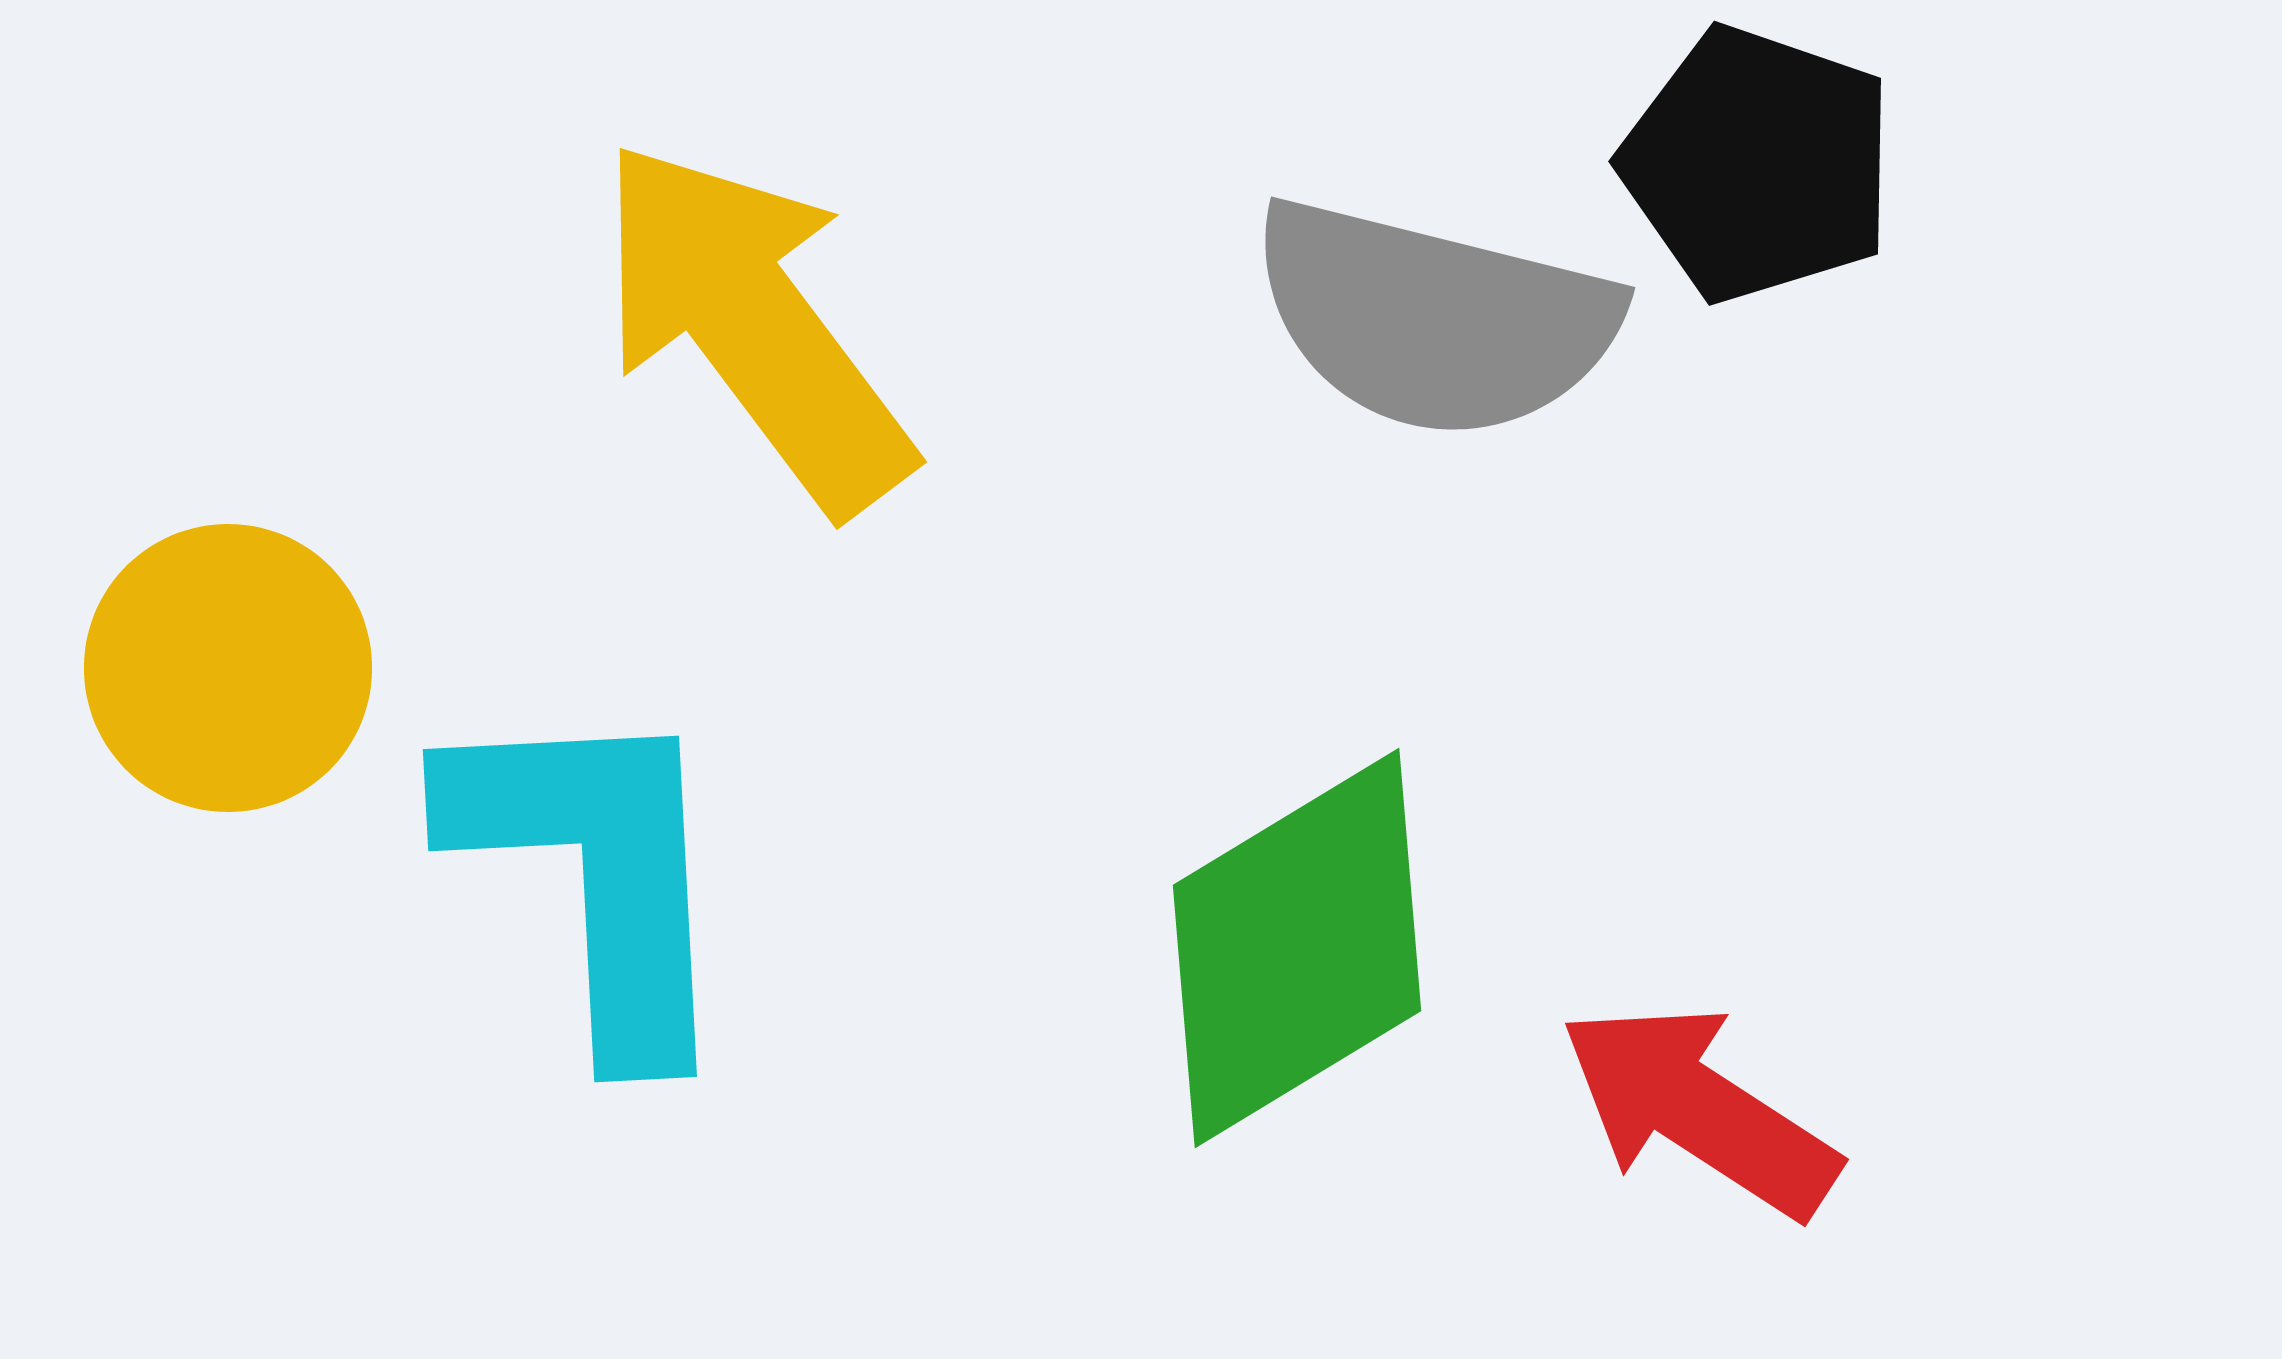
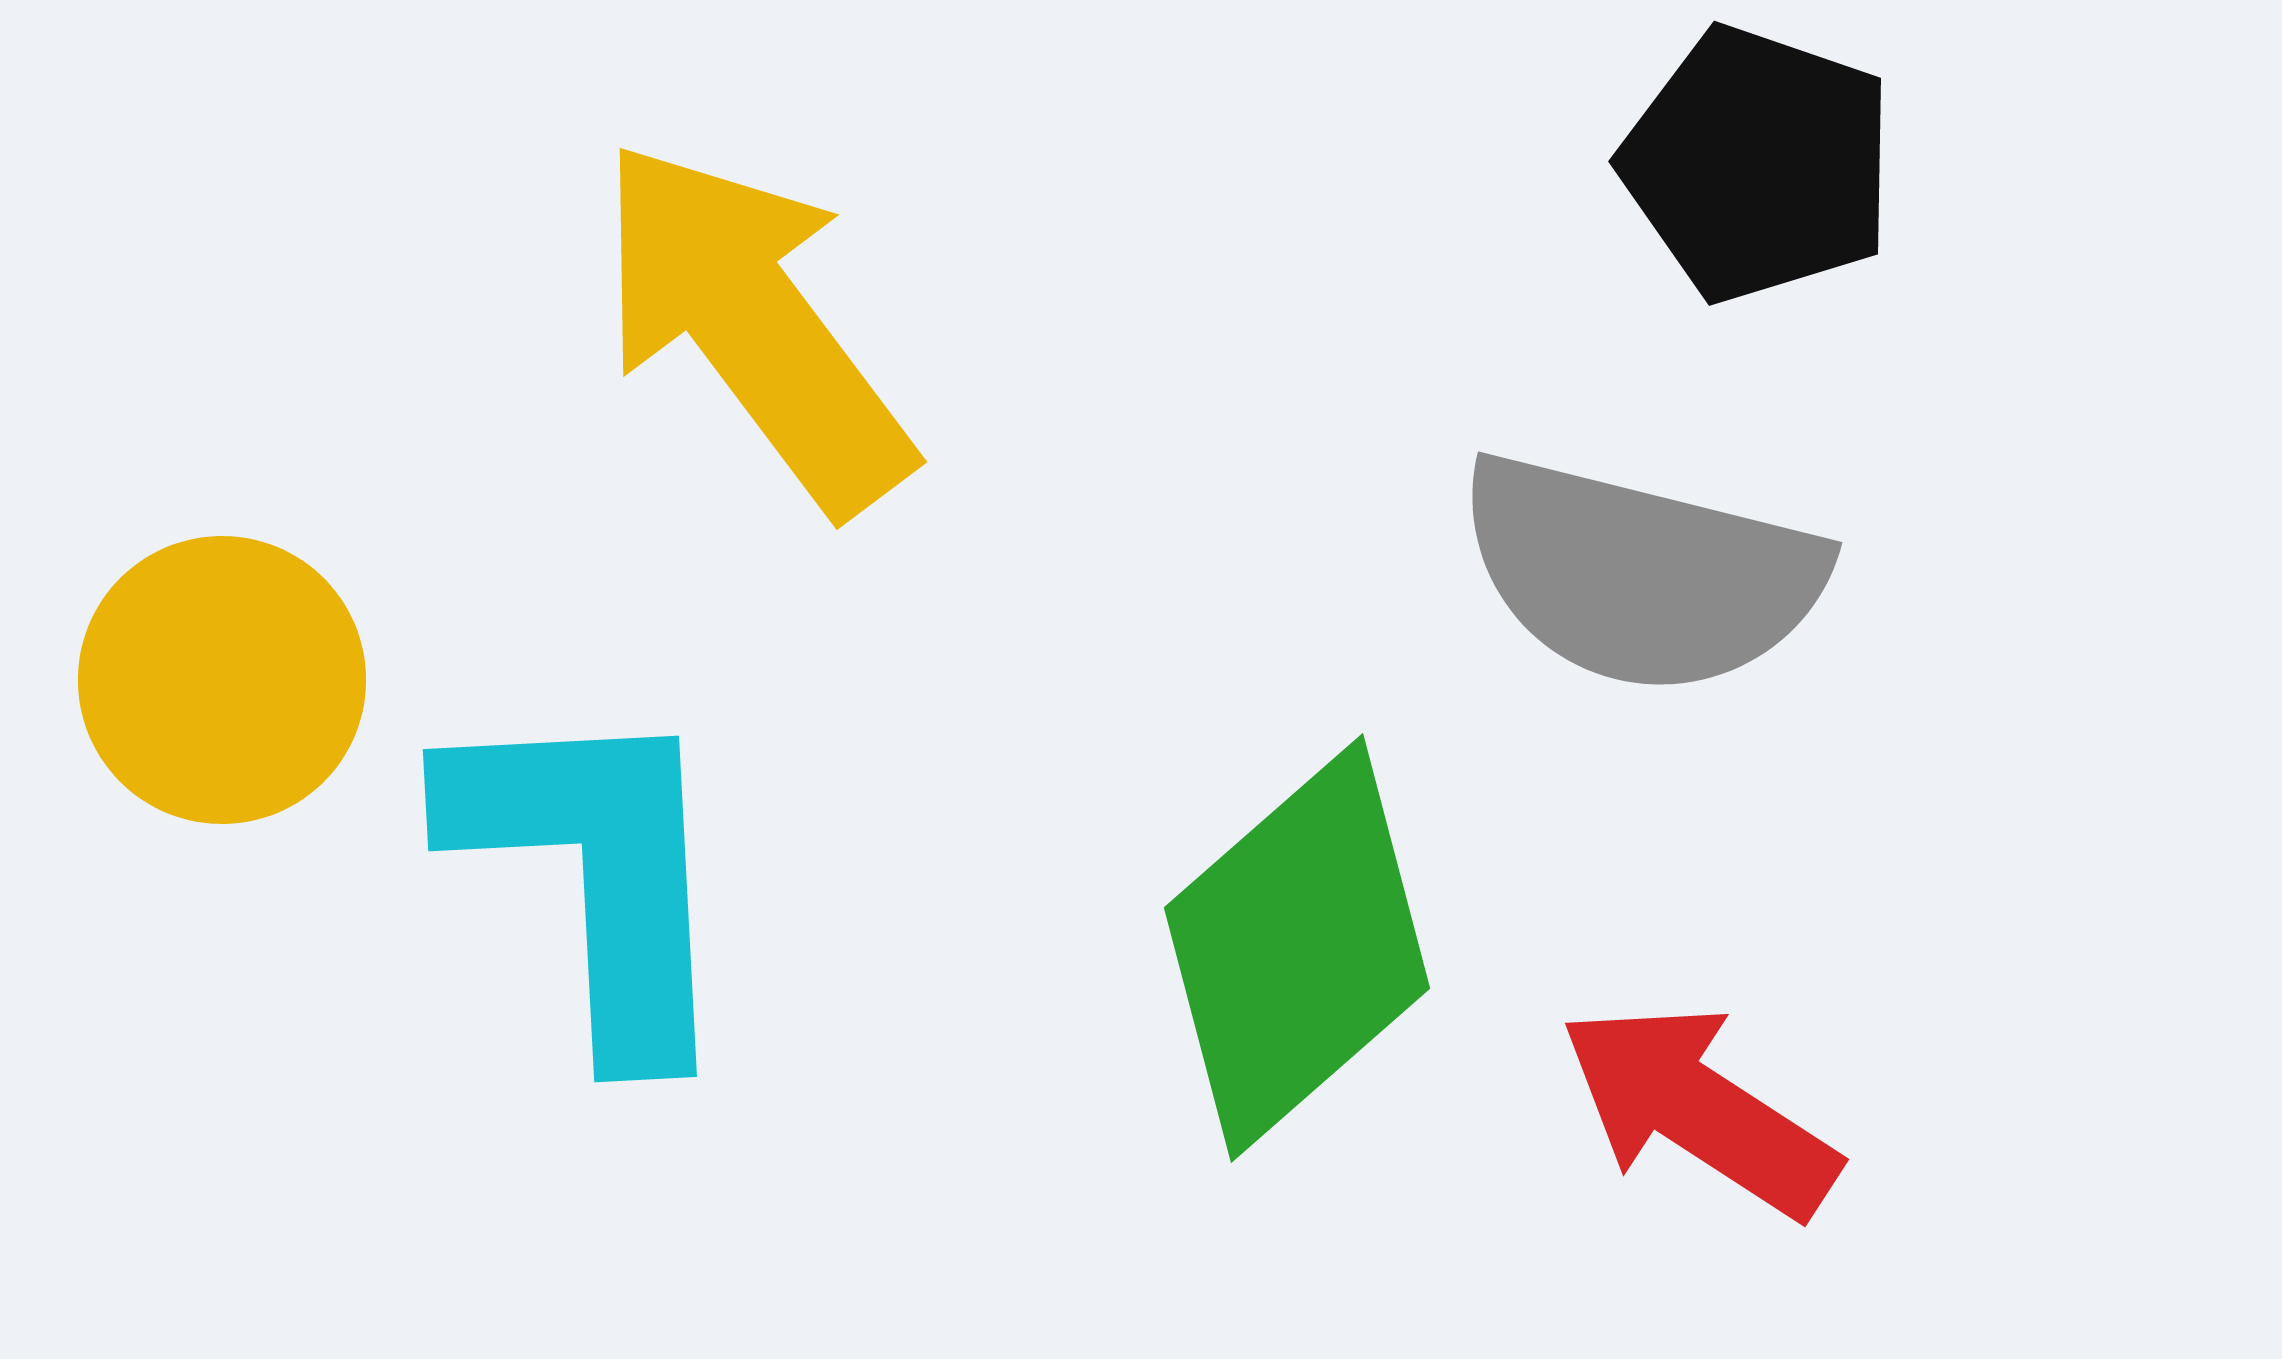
gray semicircle: moved 207 px right, 255 px down
yellow circle: moved 6 px left, 12 px down
green diamond: rotated 10 degrees counterclockwise
